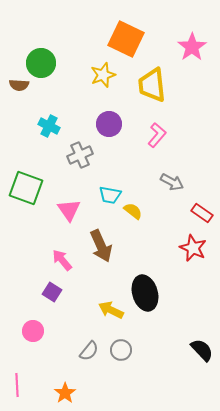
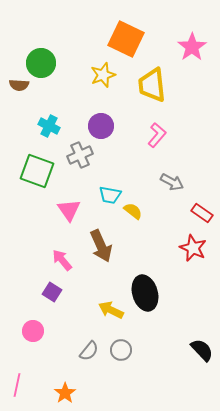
purple circle: moved 8 px left, 2 px down
green square: moved 11 px right, 17 px up
pink line: rotated 15 degrees clockwise
